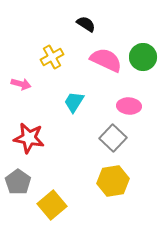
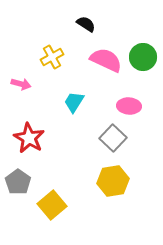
red star: rotated 20 degrees clockwise
